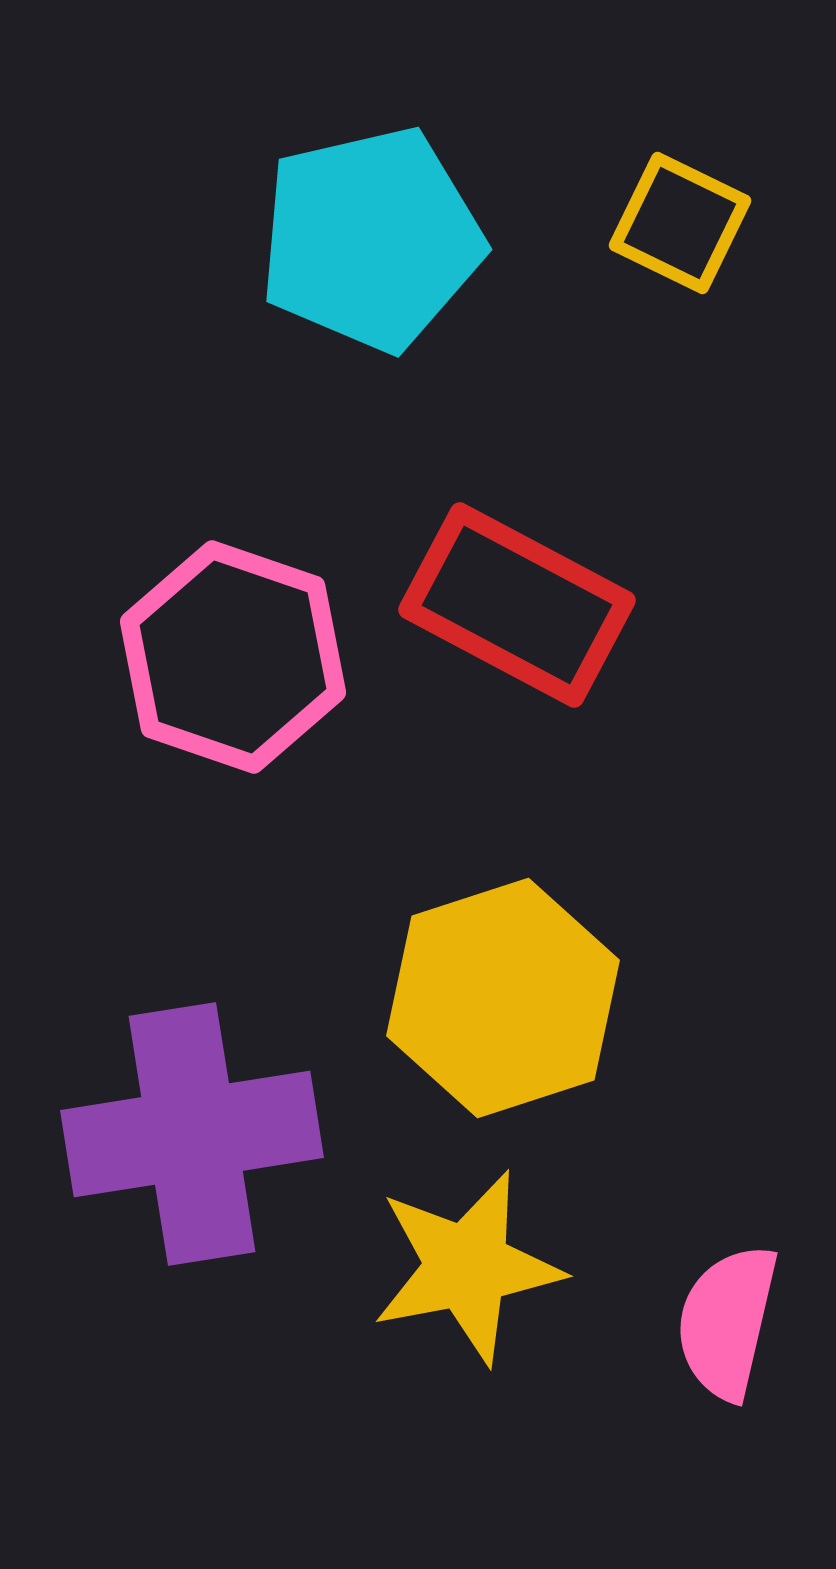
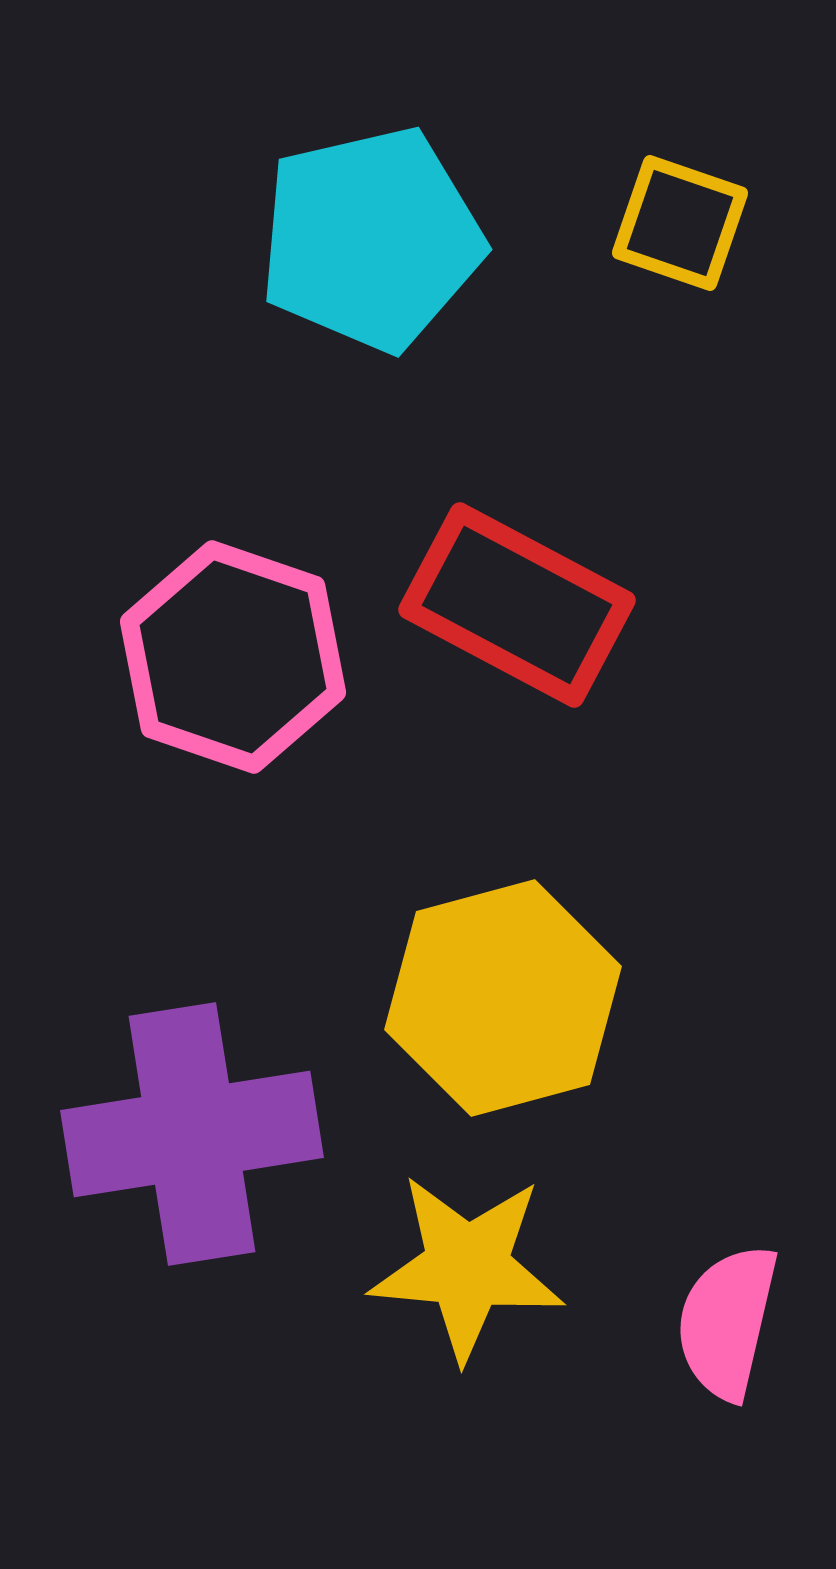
yellow square: rotated 7 degrees counterclockwise
yellow hexagon: rotated 3 degrees clockwise
yellow star: rotated 16 degrees clockwise
